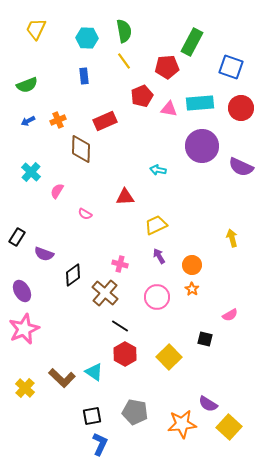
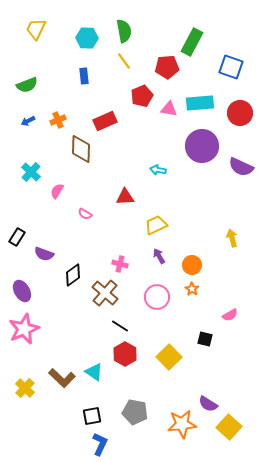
red circle at (241, 108): moved 1 px left, 5 px down
